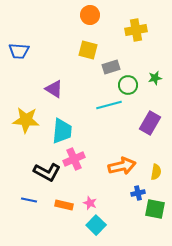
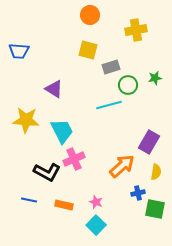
purple rectangle: moved 1 px left, 19 px down
cyan trapezoid: rotated 32 degrees counterclockwise
orange arrow: rotated 28 degrees counterclockwise
pink star: moved 6 px right, 1 px up
